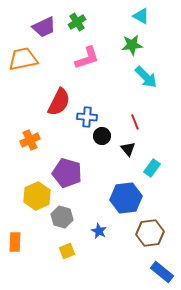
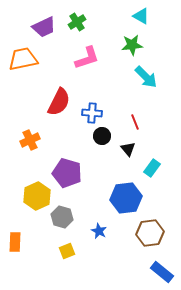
blue cross: moved 5 px right, 4 px up
